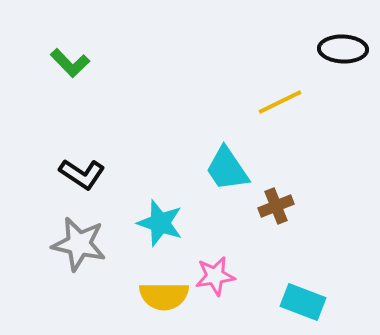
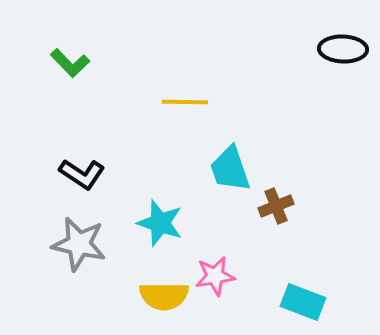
yellow line: moved 95 px left; rotated 27 degrees clockwise
cyan trapezoid: moved 3 px right; rotated 15 degrees clockwise
